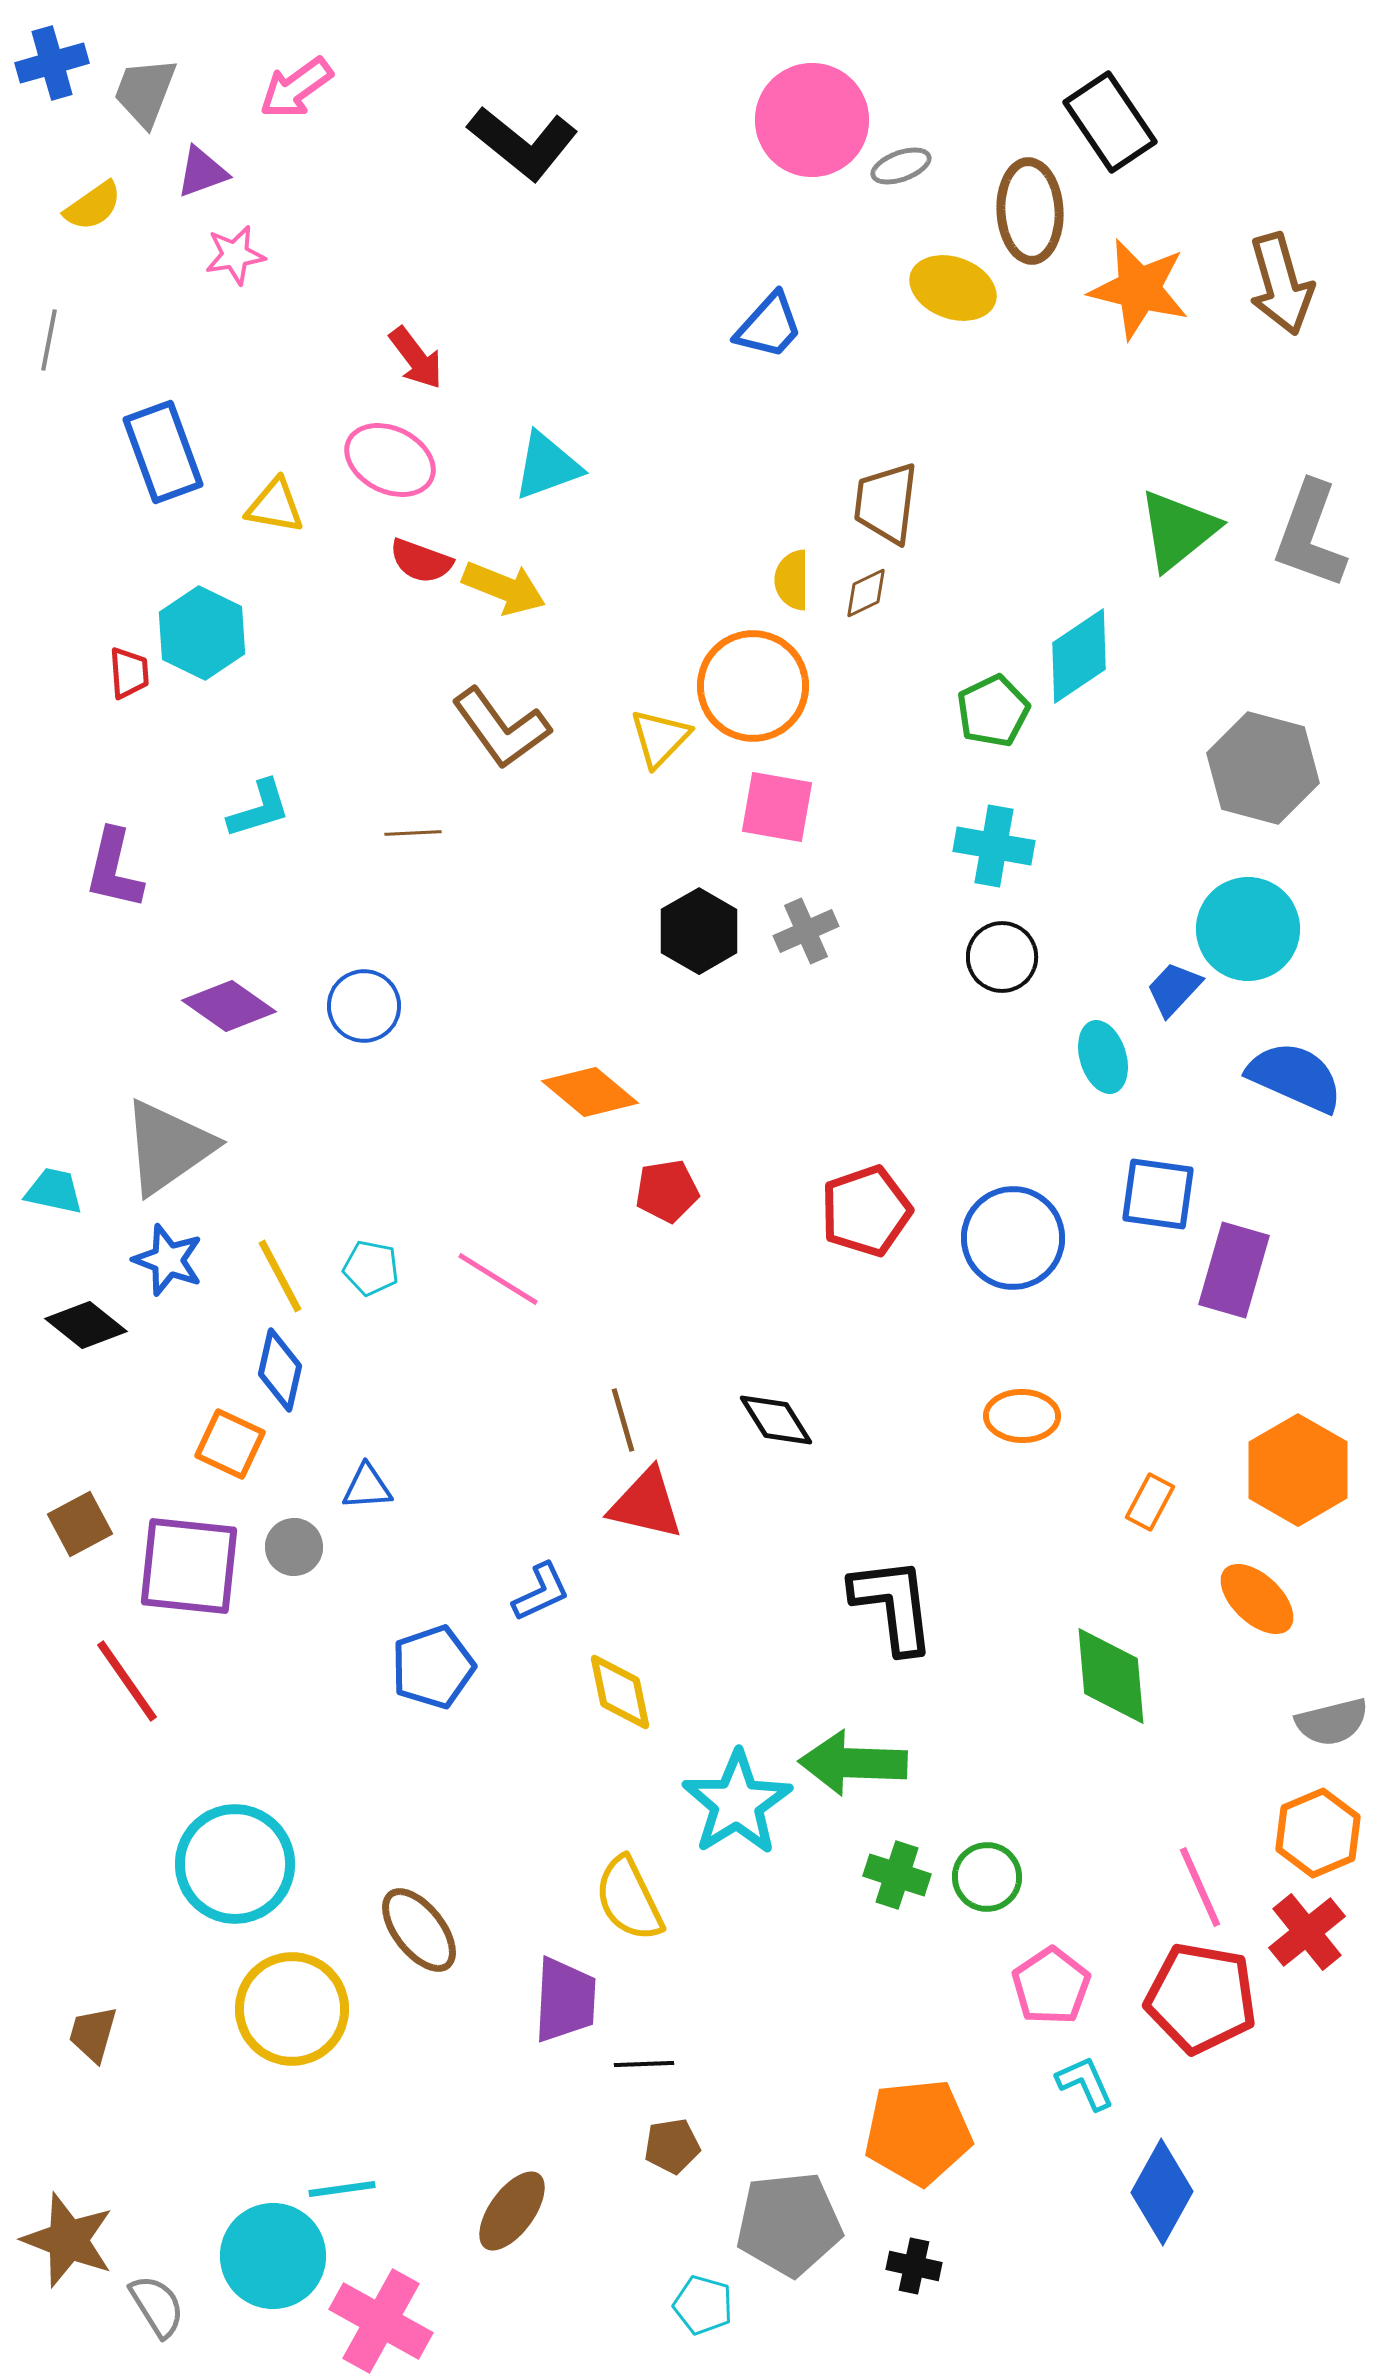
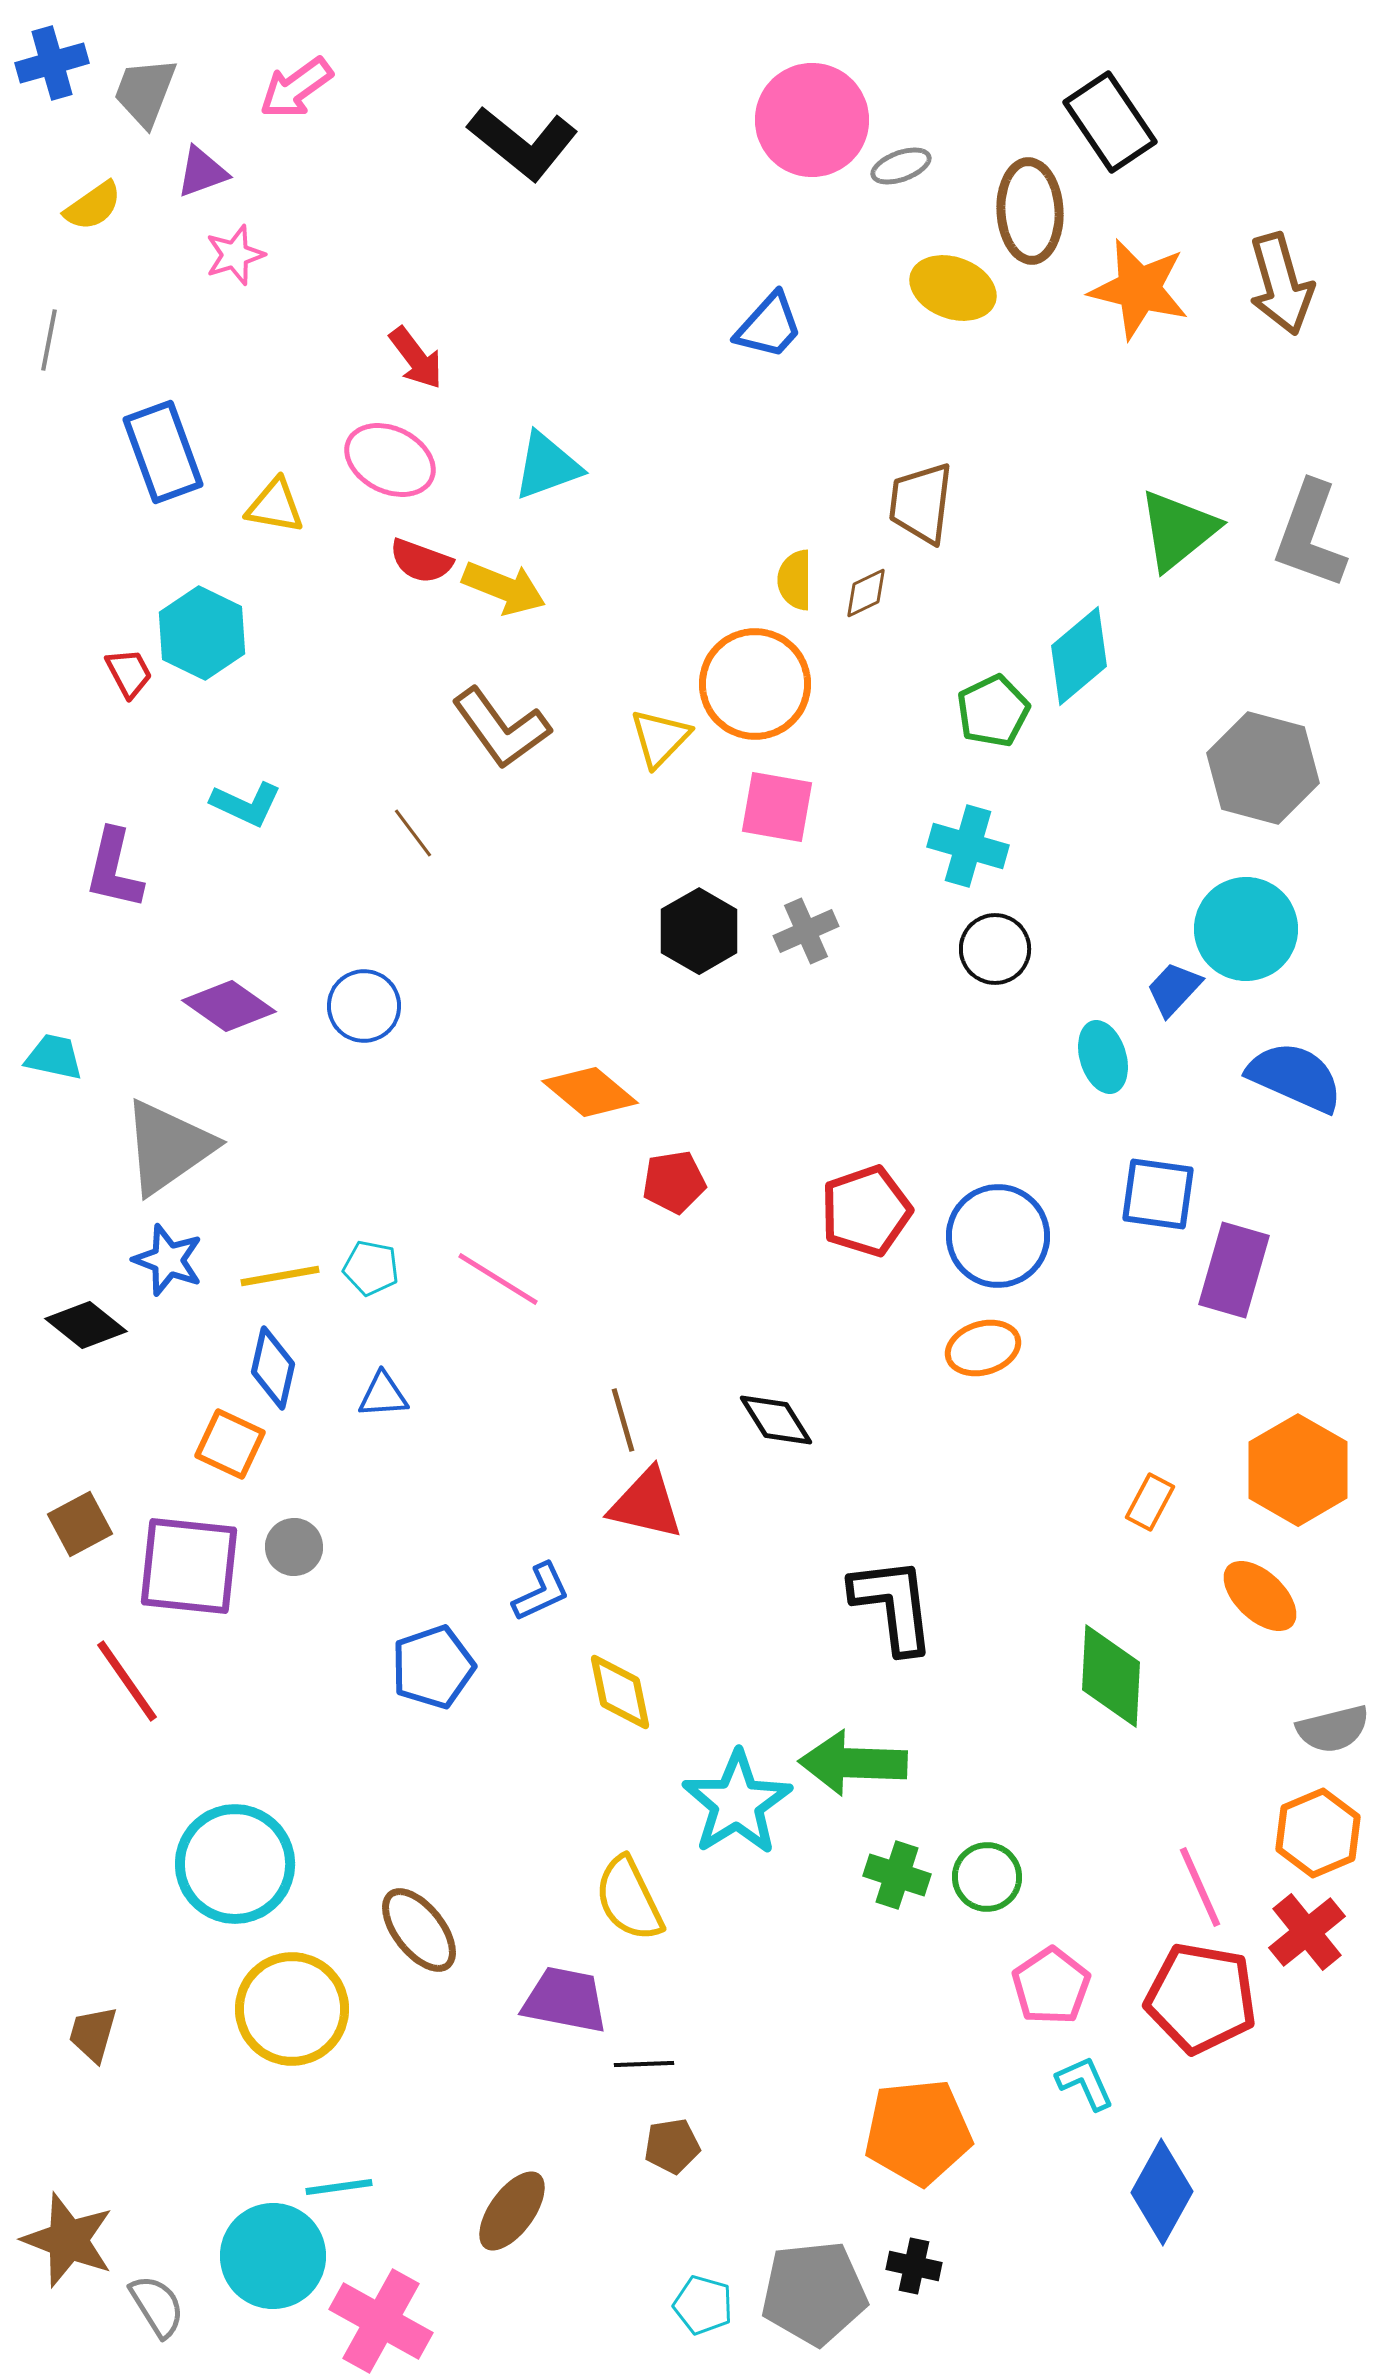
pink star at (235, 255): rotated 8 degrees counterclockwise
brown trapezoid at (886, 503): moved 35 px right
yellow semicircle at (792, 580): moved 3 px right
cyan diamond at (1079, 656): rotated 6 degrees counterclockwise
red trapezoid at (129, 673): rotated 24 degrees counterclockwise
orange circle at (753, 686): moved 2 px right, 2 px up
cyan L-shape at (259, 809): moved 13 px left, 5 px up; rotated 42 degrees clockwise
brown line at (413, 833): rotated 56 degrees clockwise
cyan cross at (994, 846): moved 26 px left; rotated 6 degrees clockwise
cyan circle at (1248, 929): moved 2 px left
black circle at (1002, 957): moved 7 px left, 8 px up
cyan trapezoid at (54, 1191): moved 134 px up
red pentagon at (667, 1191): moved 7 px right, 9 px up
blue circle at (1013, 1238): moved 15 px left, 2 px up
yellow line at (280, 1276): rotated 72 degrees counterclockwise
blue diamond at (280, 1370): moved 7 px left, 2 px up
orange ellipse at (1022, 1416): moved 39 px left, 68 px up; rotated 18 degrees counterclockwise
blue triangle at (367, 1487): moved 16 px right, 92 px up
orange ellipse at (1257, 1599): moved 3 px right, 3 px up
green diamond at (1111, 1676): rotated 8 degrees clockwise
gray semicircle at (1332, 1722): moved 1 px right, 7 px down
purple trapezoid at (565, 2000): rotated 82 degrees counterclockwise
cyan line at (342, 2189): moved 3 px left, 2 px up
gray pentagon at (789, 2224): moved 25 px right, 69 px down
